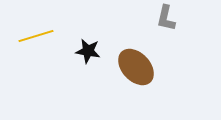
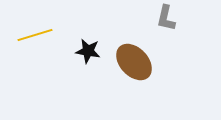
yellow line: moved 1 px left, 1 px up
brown ellipse: moved 2 px left, 5 px up
